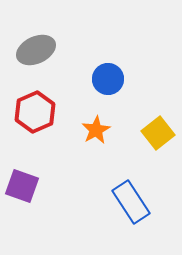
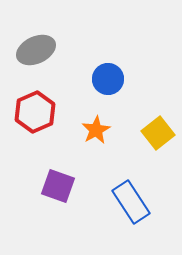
purple square: moved 36 px right
